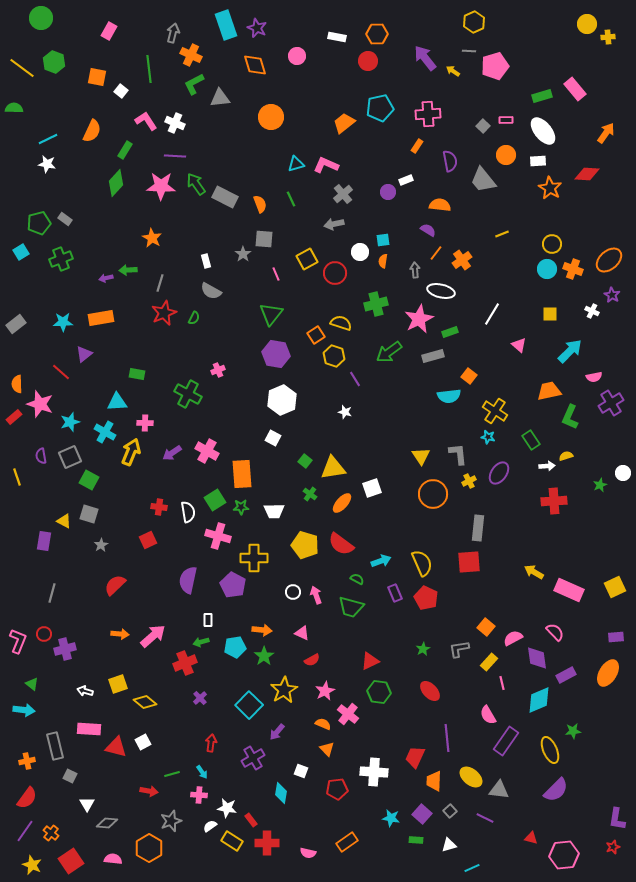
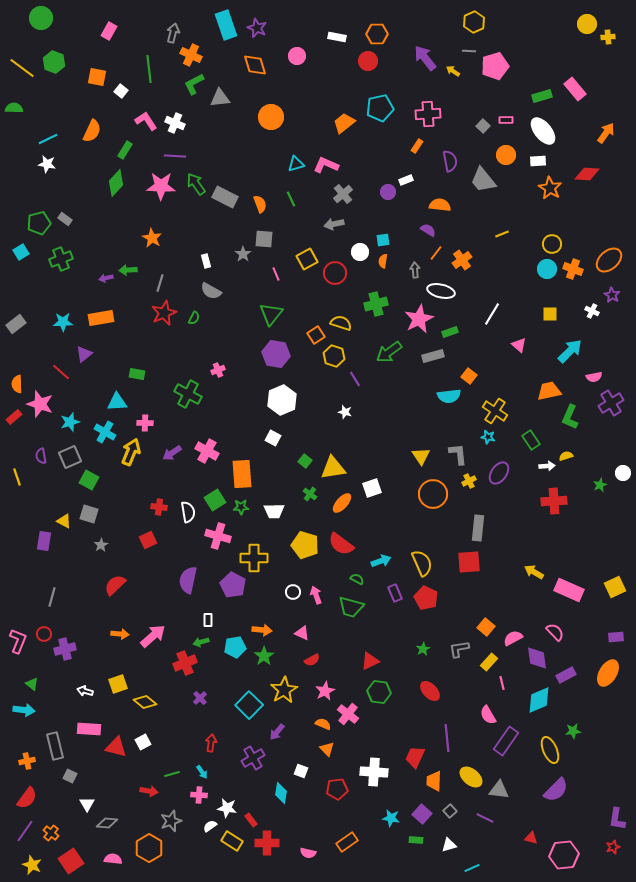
gray line at (52, 593): moved 4 px down
